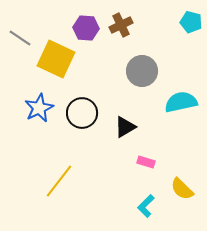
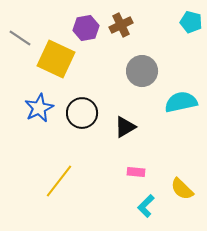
purple hexagon: rotated 15 degrees counterclockwise
pink rectangle: moved 10 px left, 10 px down; rotated 12 degrees counterclockwise
